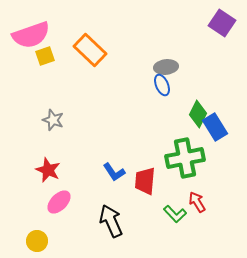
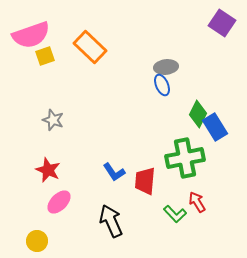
orange rectangle: moved 3 px up
